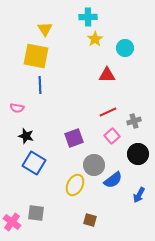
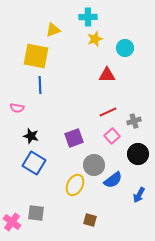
yellow triangle: moved 8 px right, 1 px down; rotated 42 degrees clockwise
yellow star: rotated 14 degrees clockwise
black star: moved 5 px right
